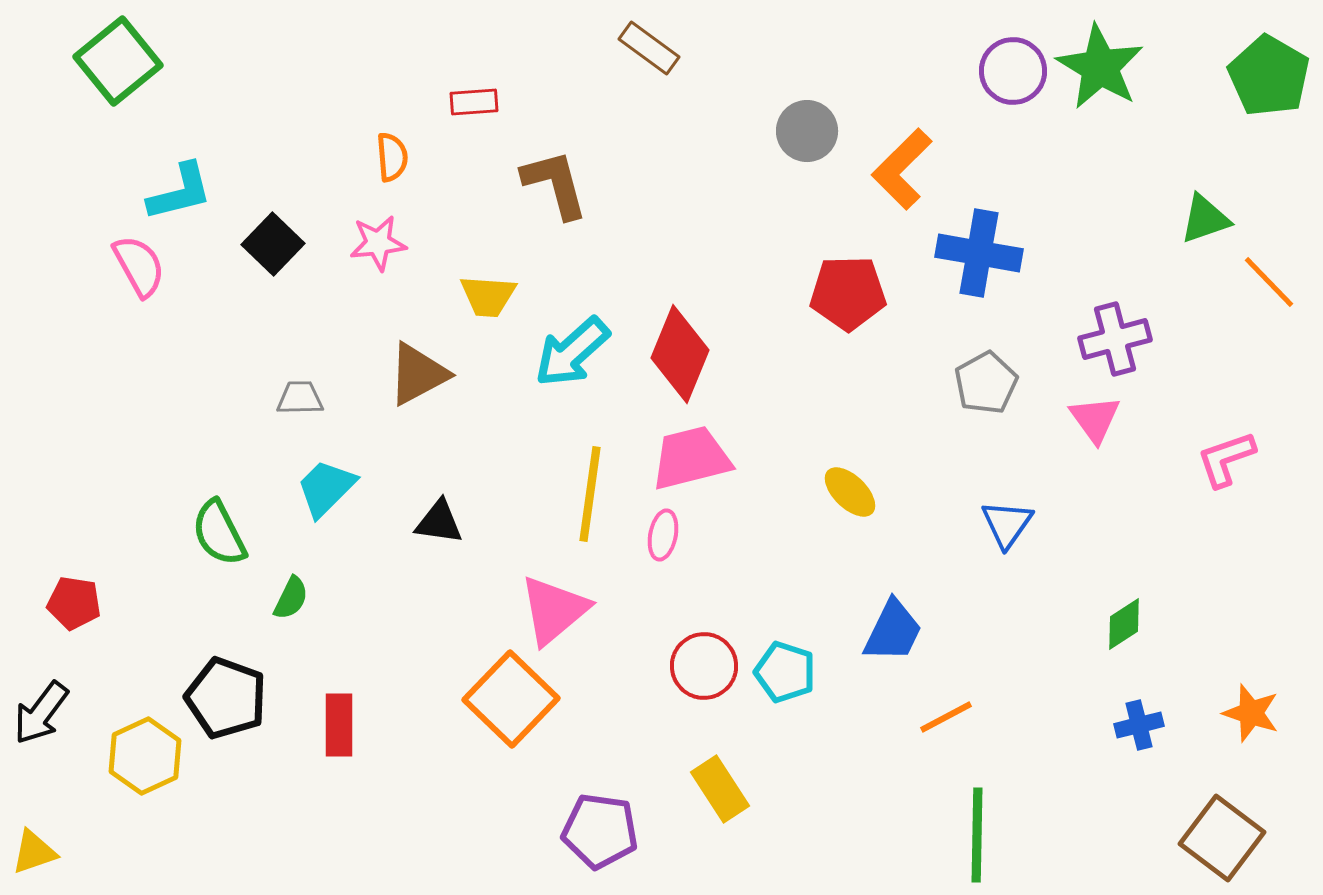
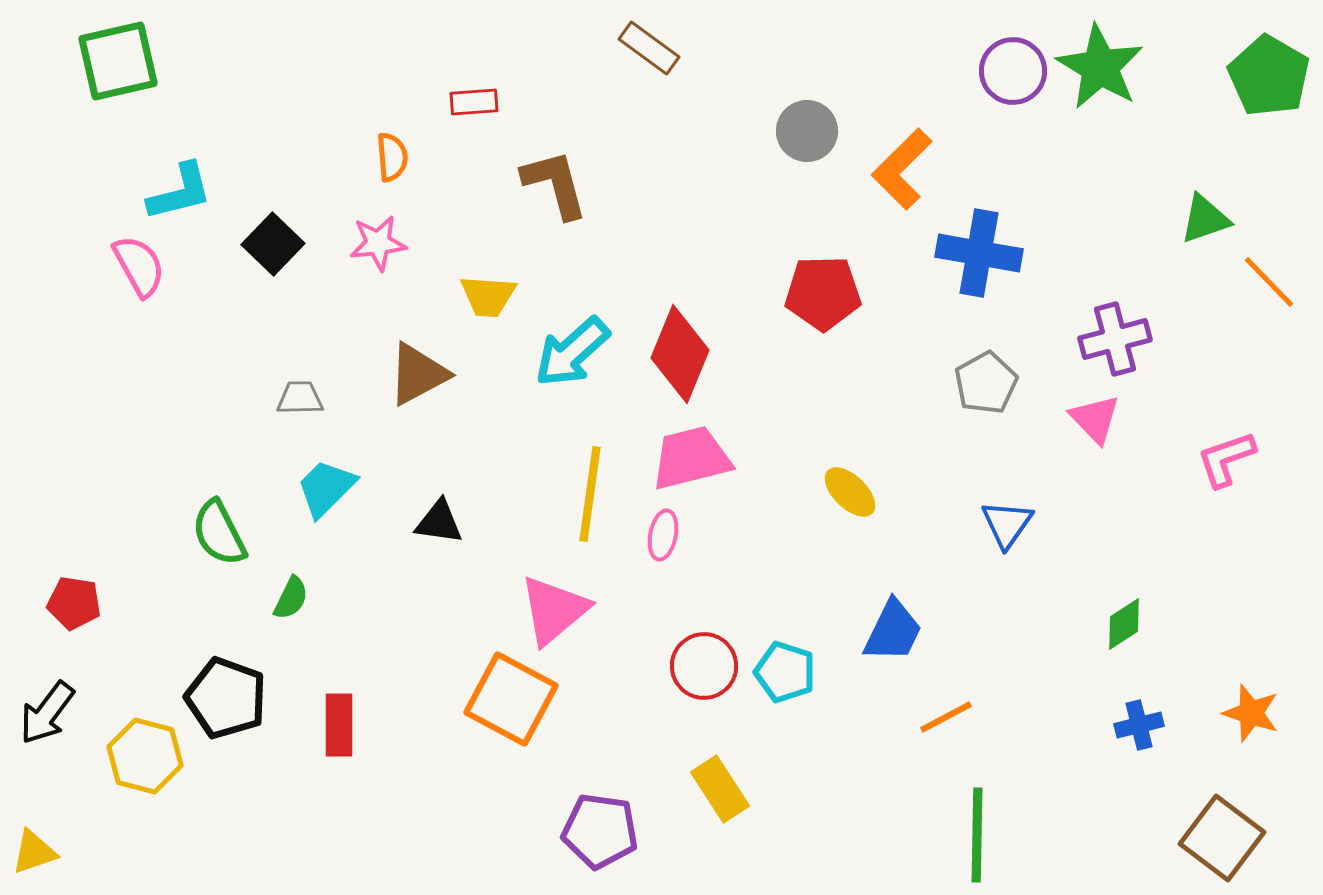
green square at (118, 61): rotated 26 degrees clockwise
red pentagon at (848, 293): moved 25 px left
pink triangle at (1095, 419): rotated 8 degrees counterclockwise
orange square at (511, 699): rotated 16 degrees counterclockwise
black arrow at (41, 713): moved 6 px right
yellow hexagon at (145, 756): rotated 20 degrees counterclockwise
